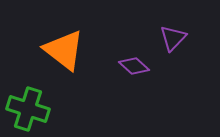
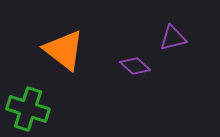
purple triangle: rotated 32 degrees clockwise
purple diamond: moved 1 px right
